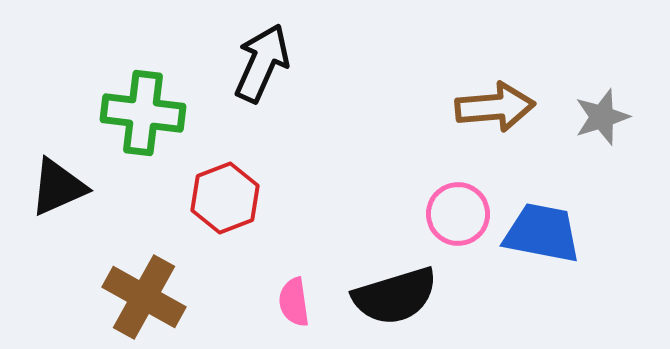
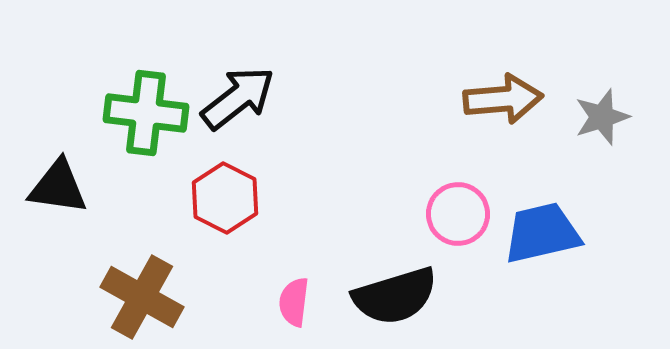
black arrow: moved 24 px left, 35 px down; rotated 28 degrees clockwise
brown arrow: moved 8 px right, 8 px up
green cross: moved 3 px right
black triangle: rotated 32 degrees clockwise
red hexagon: rotated 12 degrees counterclockwise
blue trapezoid: rotated 24 degrees counterclockwise
brown cross: moved 2 px left
pink semicircle: rotated 15 degrees clockwise
